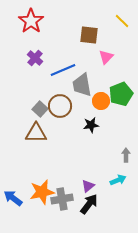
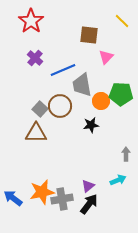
green pentagon: rotated 25 degrees clockwise
gray arrow: moved 1 px up
